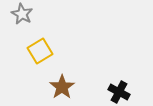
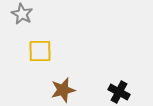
yellow square: rotated 30 degrees clockwise
brown star: moved 1 px right, 3 px down; rotated 20 degrees clockwise
